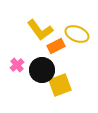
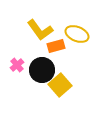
orange rectangle: rotated 12 degrees clockwise
yellow square: rotated 20 degrees counterclockwise
